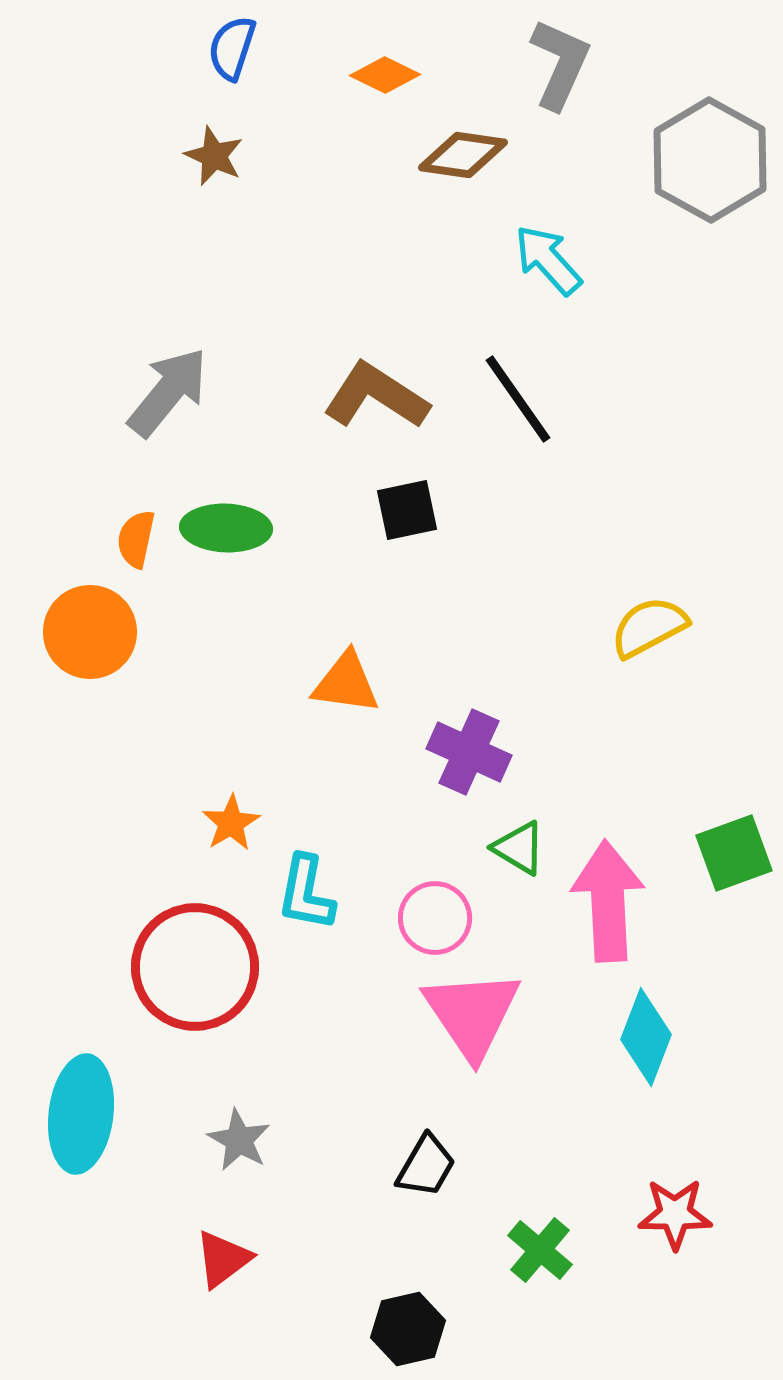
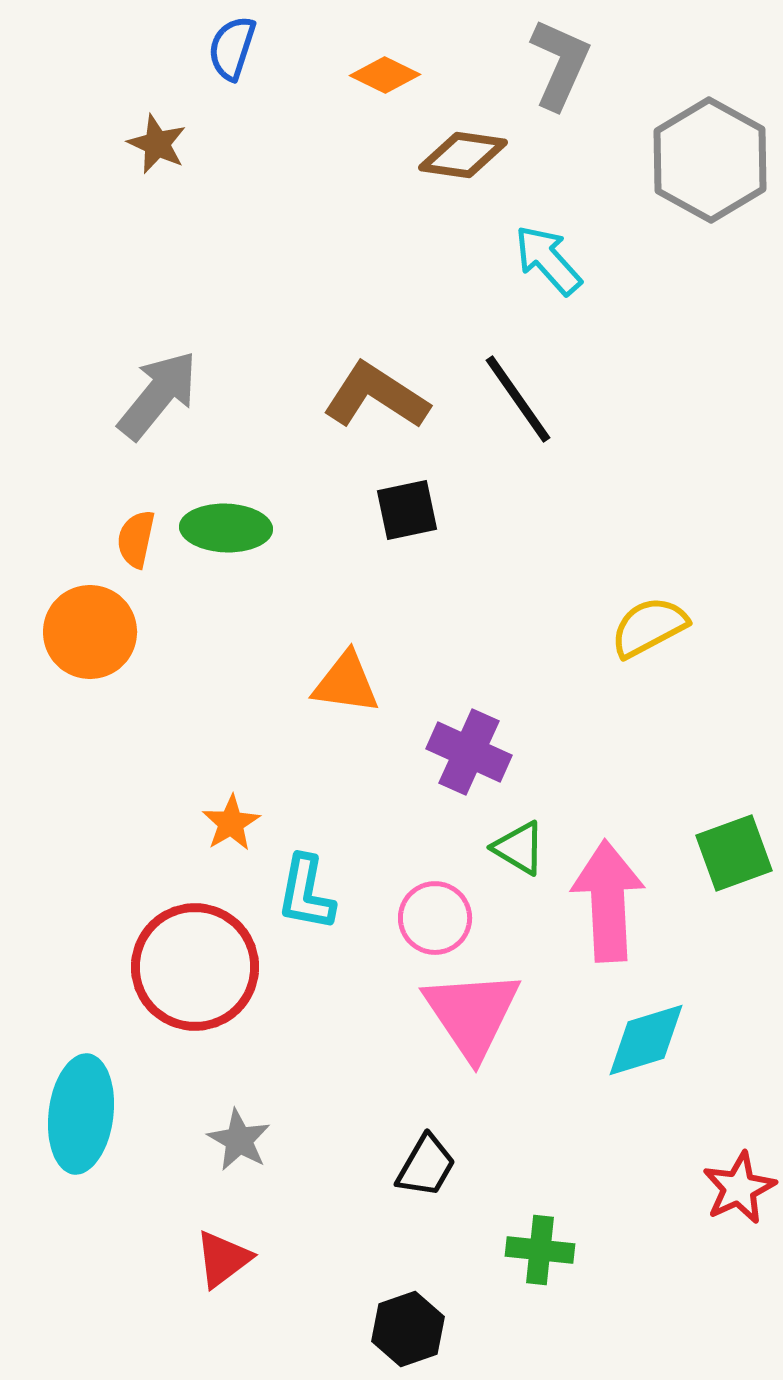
brown star: moved 57 px left, 12 px up
gray arrow: moved 10 px left, 3 px down
cyan diamond: moved 3 px down; rotated 52 degrees clockwise
red star: moved 64 px right, 26 px up; rotated 26 degrees counterclockwise
green cross: rotated 34 degrees counterclockwise
black hexagon: rotated 6 degrees counterclockwise
